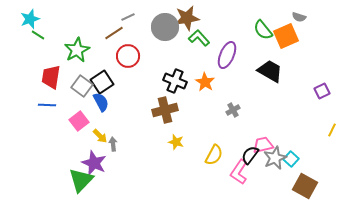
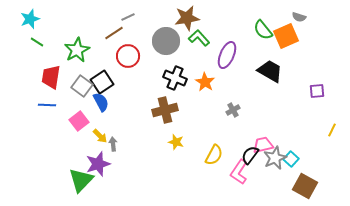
gray circle: moved 1 px right, 14 px down
green line: moved 1 px left, 7 px down
black cross: moved 3 px up
purple square: moved 5 px left; rotated 21 degrees clockwise
purple star: moved 4 px right, 1 px down; rotated 30 degrees clockwise
